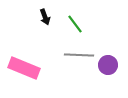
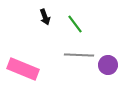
pink rectangle: moved 1 px left, 1 px down
